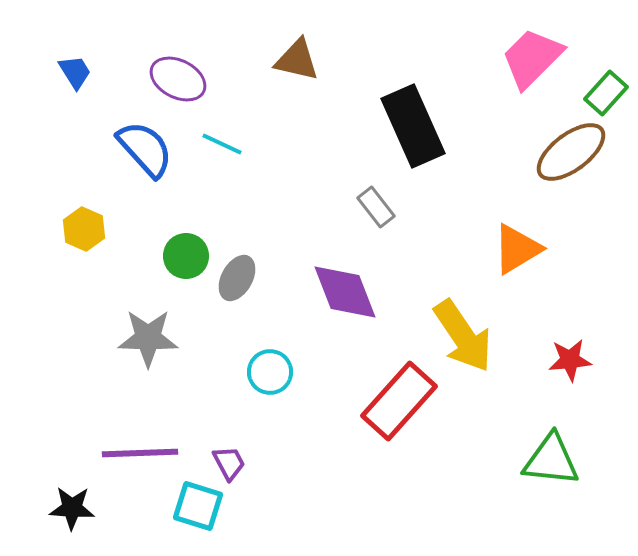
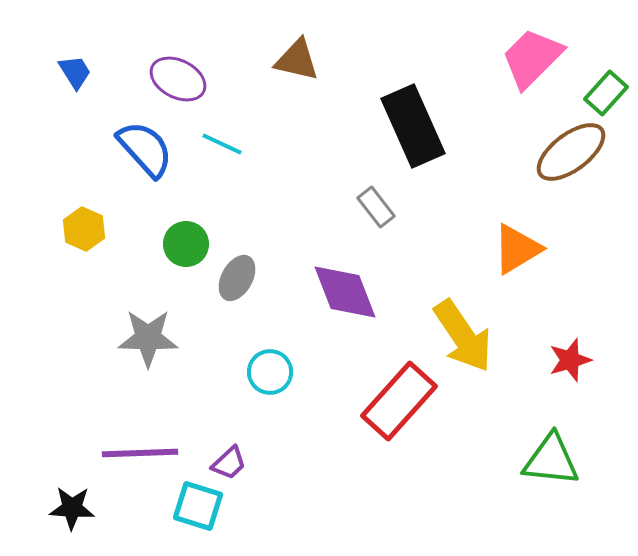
green circle: moved 12 px up
red star: rotated 12 degrees counterclockwise
purple trapezoid: rotated 75 degrees clockwise
